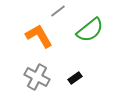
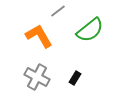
black rectangle: rotated 24 degrees counterclockwise
